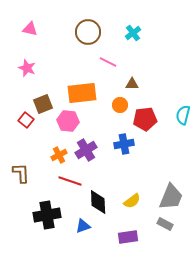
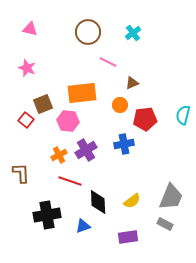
brown triangle: moved 1 px up; rotated 24 degrees counterclockwise
